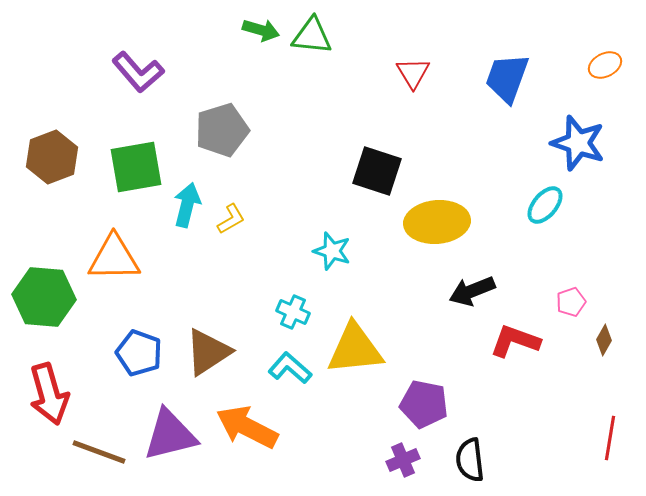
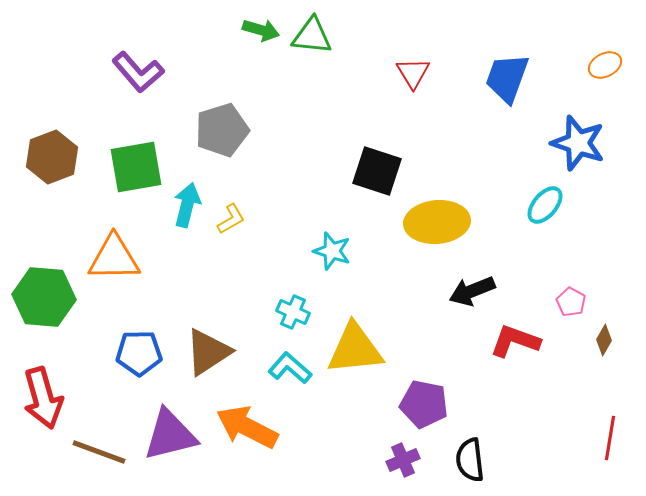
pink pentagon: rotated 24 degrees counterclockwise
blue pentagon: rotated 21 degrees counterclockwise
red arrow: moved 6 px left, 4 px down
